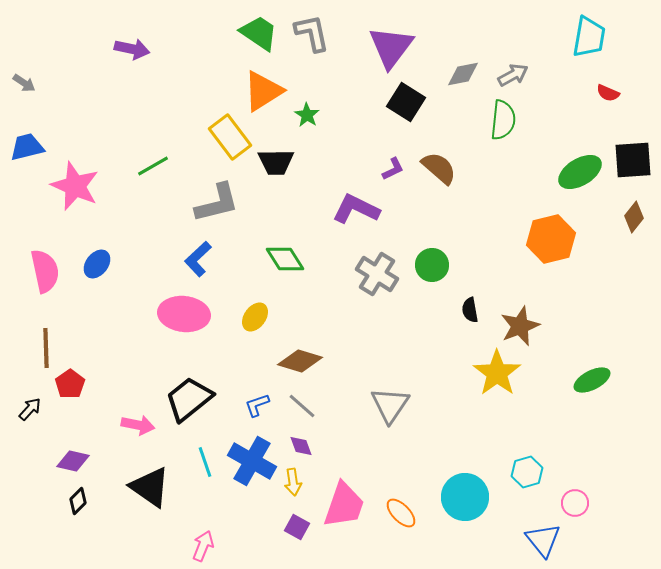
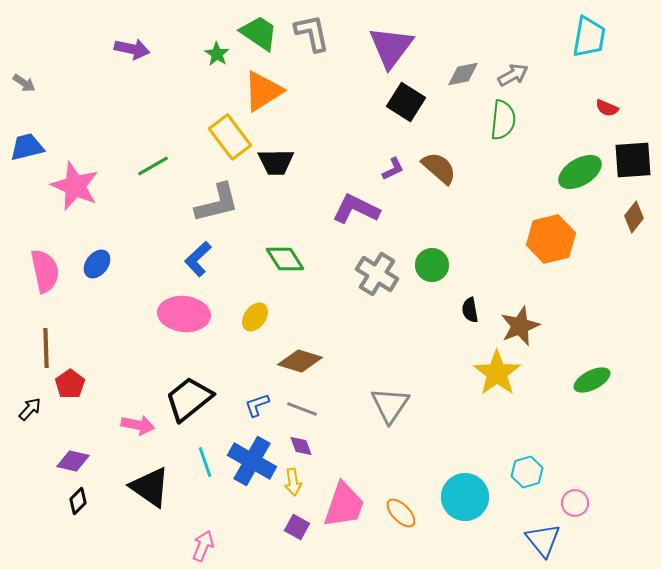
red semicircle at (608, 93): moved 1 px left, 15 px down
green star at (307, 115): moved 90 px left, 61 px up
gray line at (302, 406): moved 3 px down; rotated 20 degrees counterclockwise
